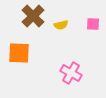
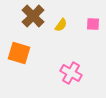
yellow semicircle: rotated 40 degrees counterclockwise
orange square: rotated 15 degrees clockwise
